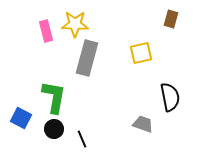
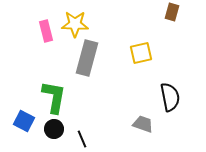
brown rectangle: moved 1 px right, 7 px up
blue square: moved 3 px right, 3 px down
